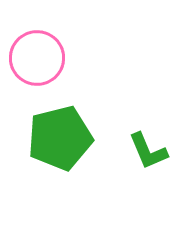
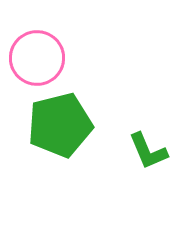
green pentagon: moved 13 px up
